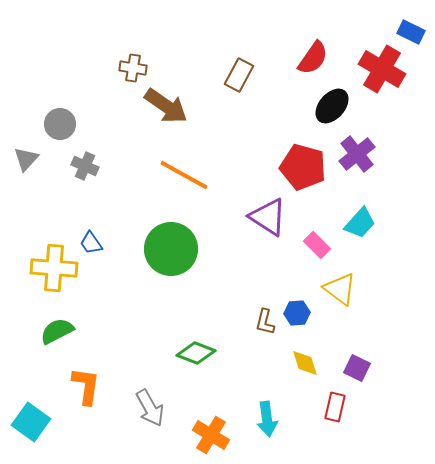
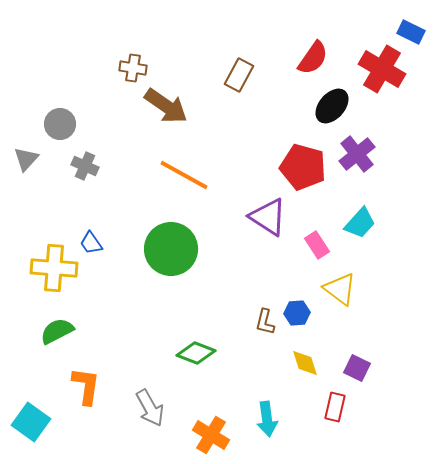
pink rectangle: rotated 12 degrees clockwise
